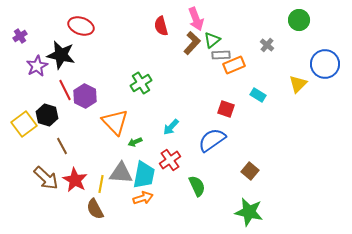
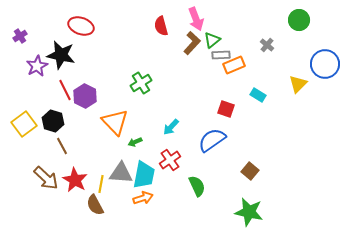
black hexagon: moved 6 px right, 6 px down
brown semicircle: moved 4 px up
